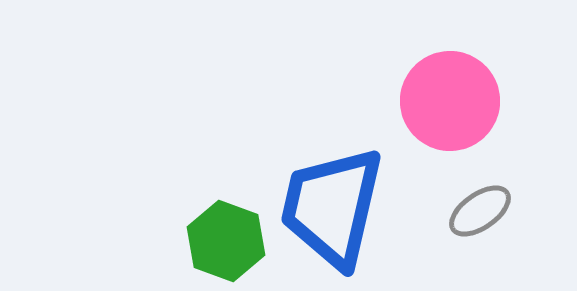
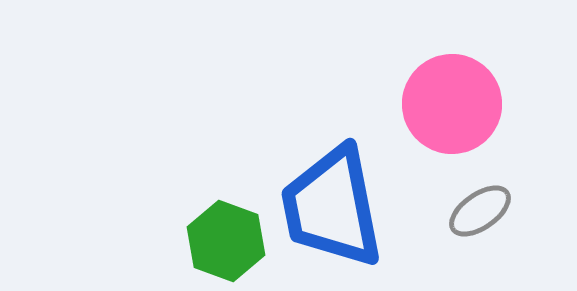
pink circle: moved 2 px right, 3 px down
blue trapezoid: rotated 24 degrees counterclockwise
